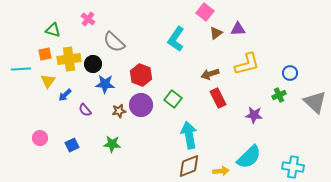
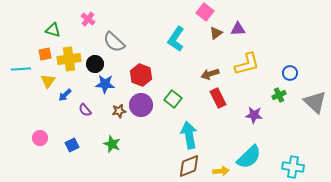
black circle: moved 2 px right
green star: rotated 18 degrees clockwise
